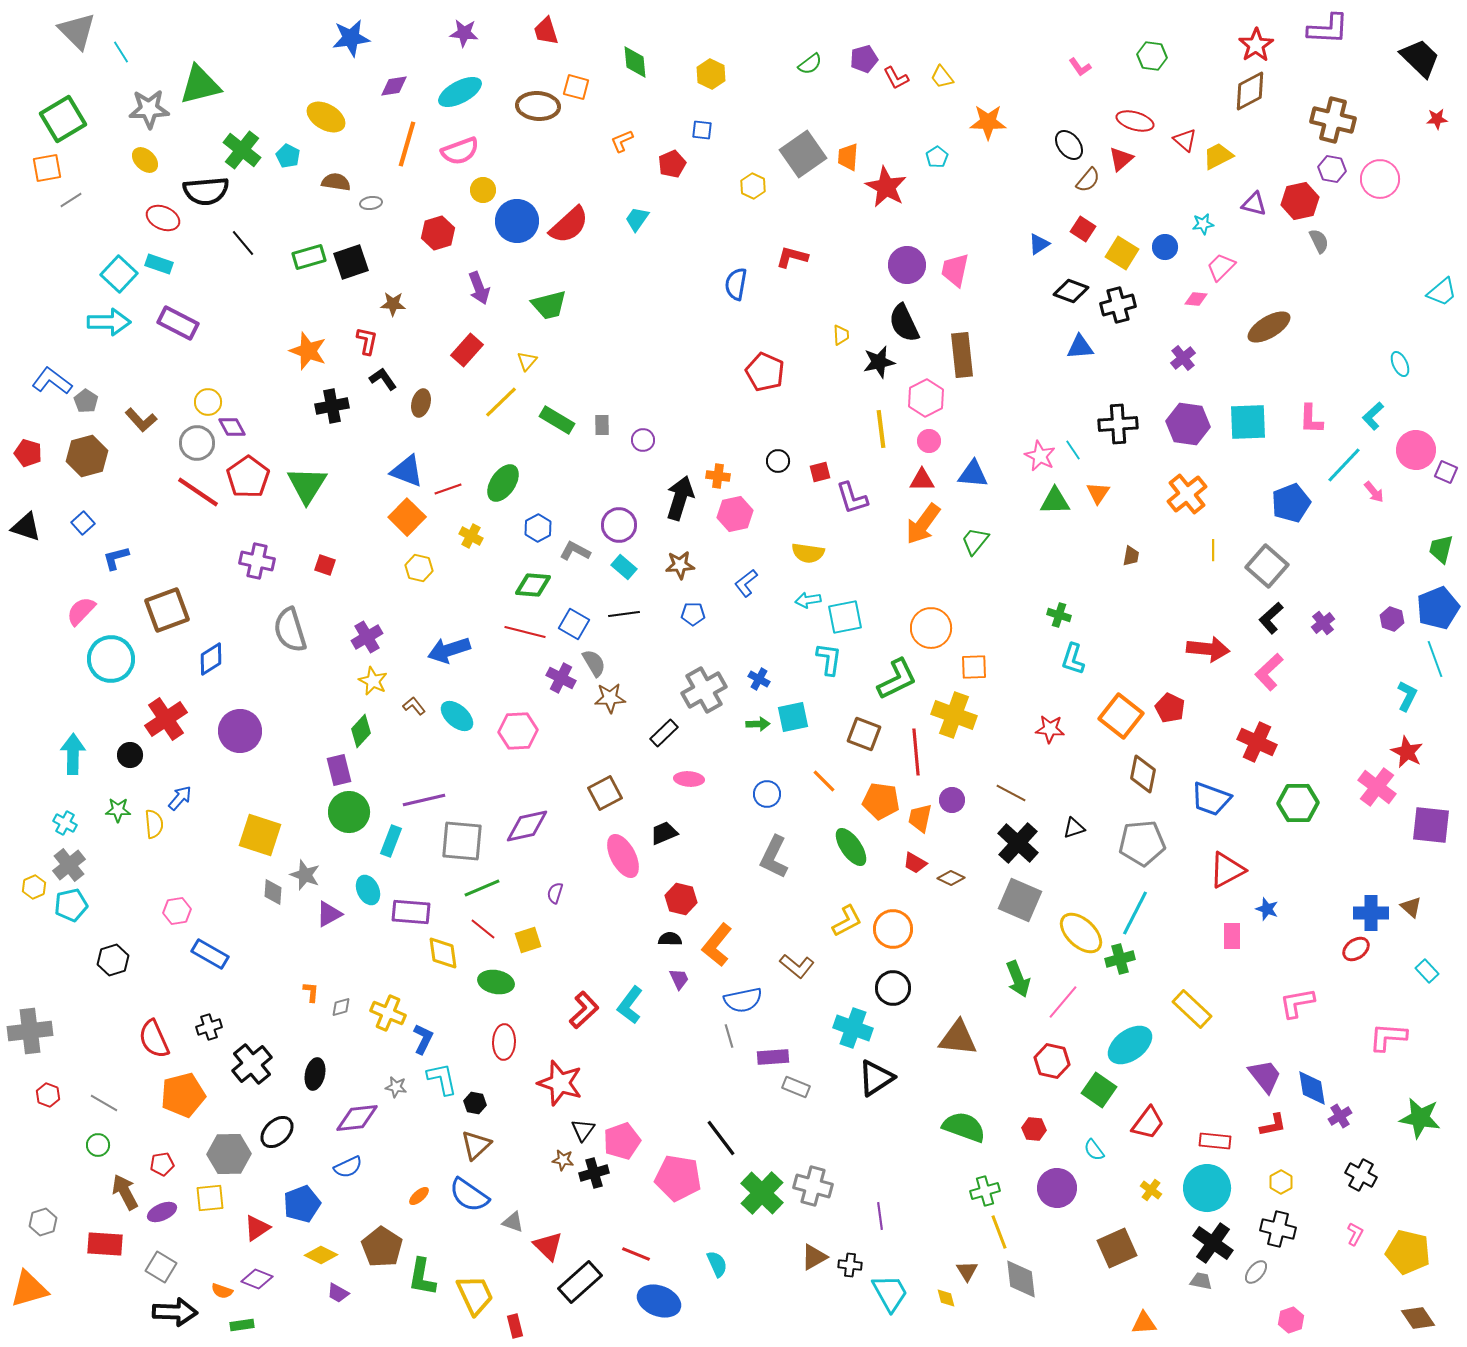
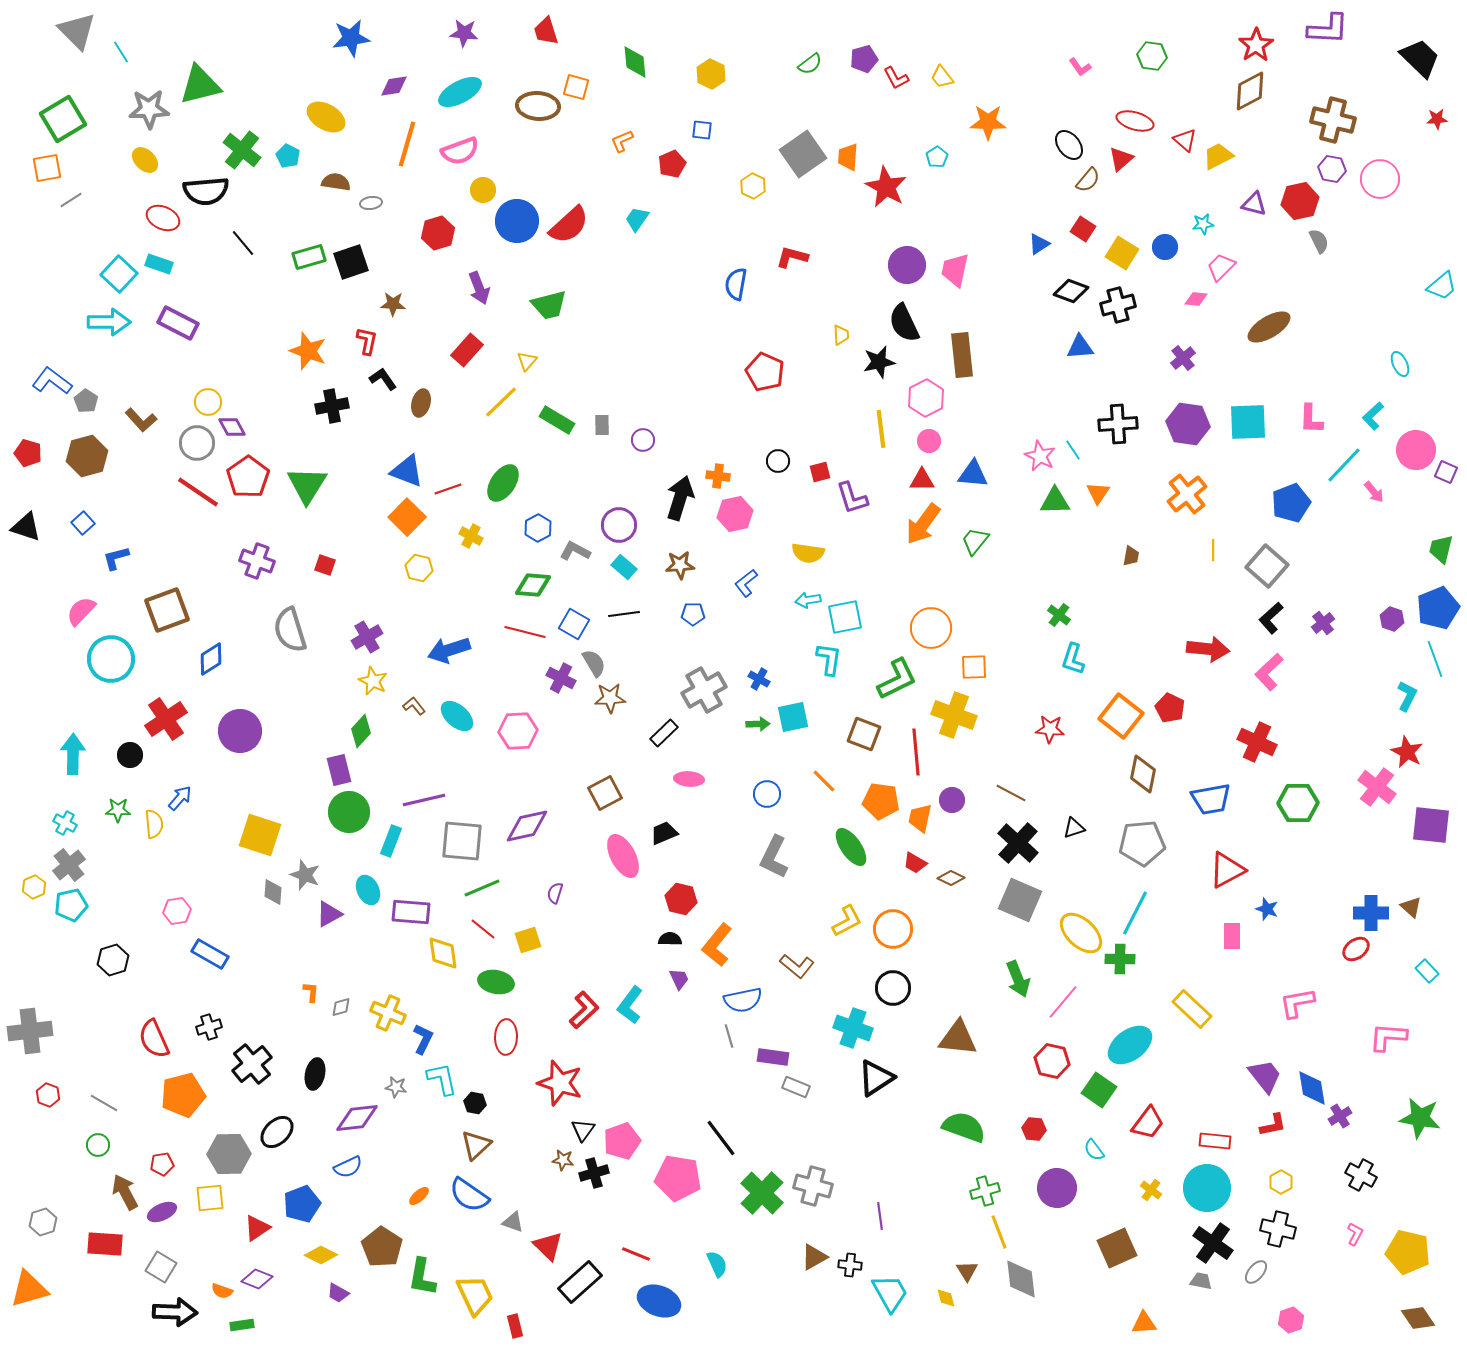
cyan trapezoid at (1442, 292): moved 6 px up
purple cross at (257, 561): rotated 8 degrees clockwise
green cross at (1059, 615): rotated 20 degrees clockwise
blue trapezoid at (1211, 799): rotated 30 degrees counterclockwise
green cross at (1120, 959): rotated 16 degrees clockwise
red ellipse at (504, 1042): moved 2 px right, 5 px up
purple rectangle at (773, 1057): rotated 12 degrees clockwise
